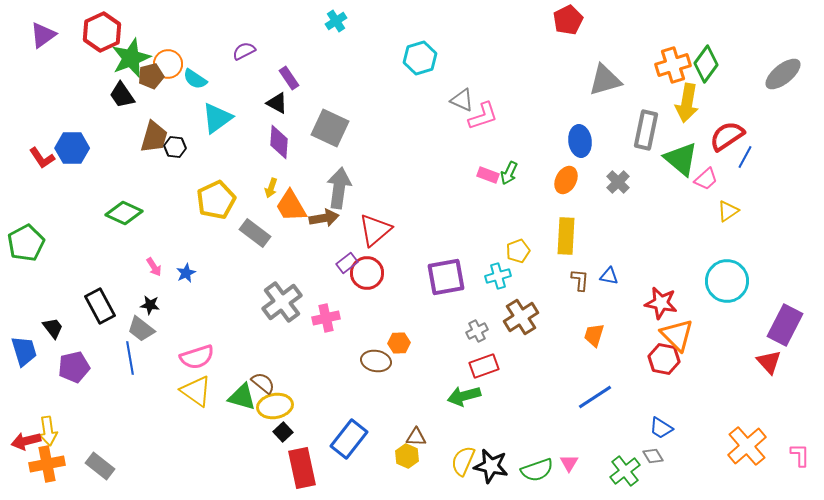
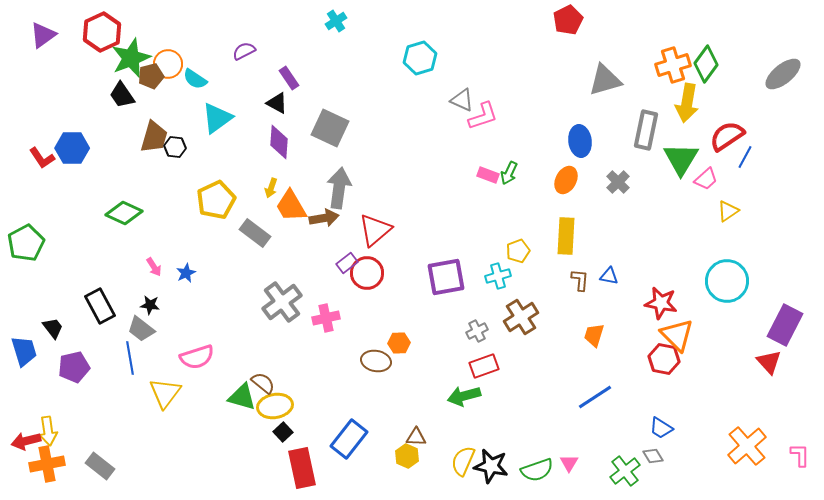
green triangle at (681, 159): rotated 21 degrees clockwise
yellow triangle at (196, 391): moved 31 px left, 2 px down; rotated 32 degrees clockwise
